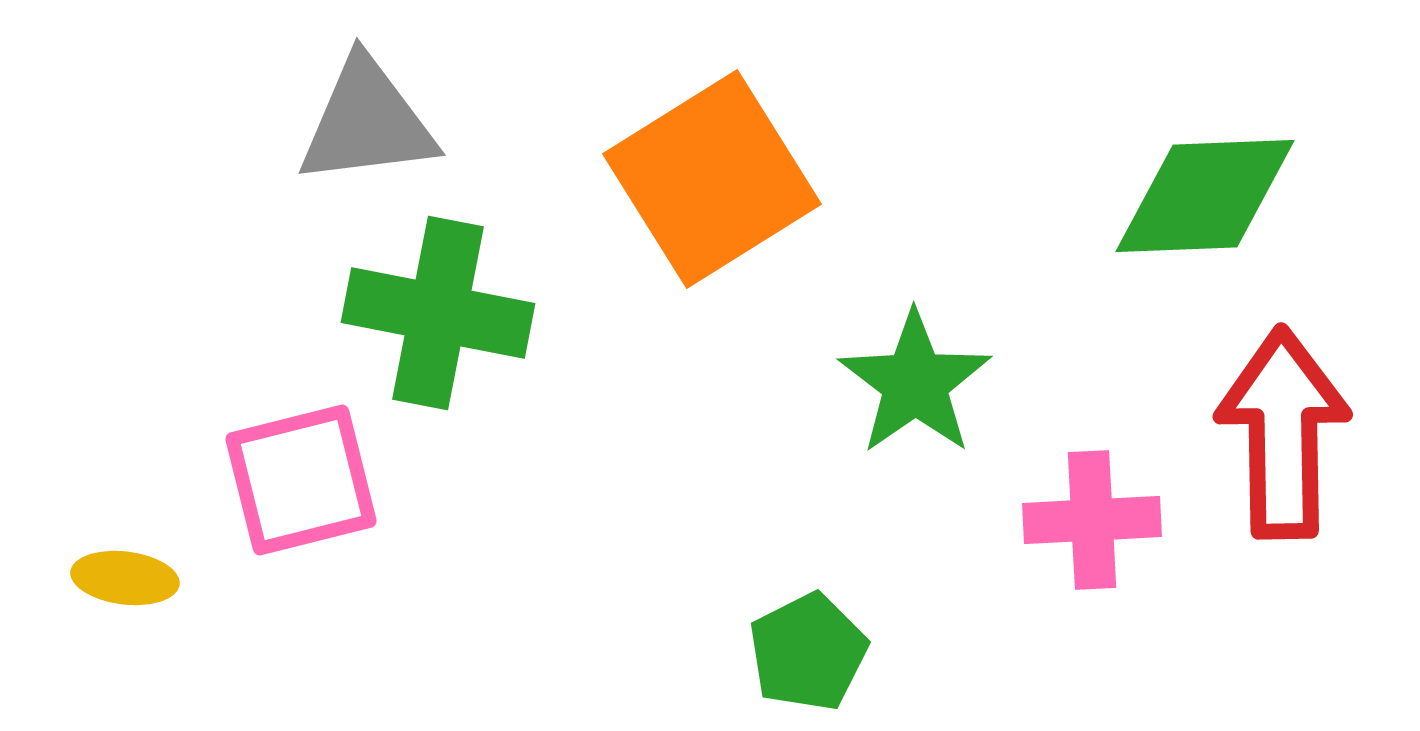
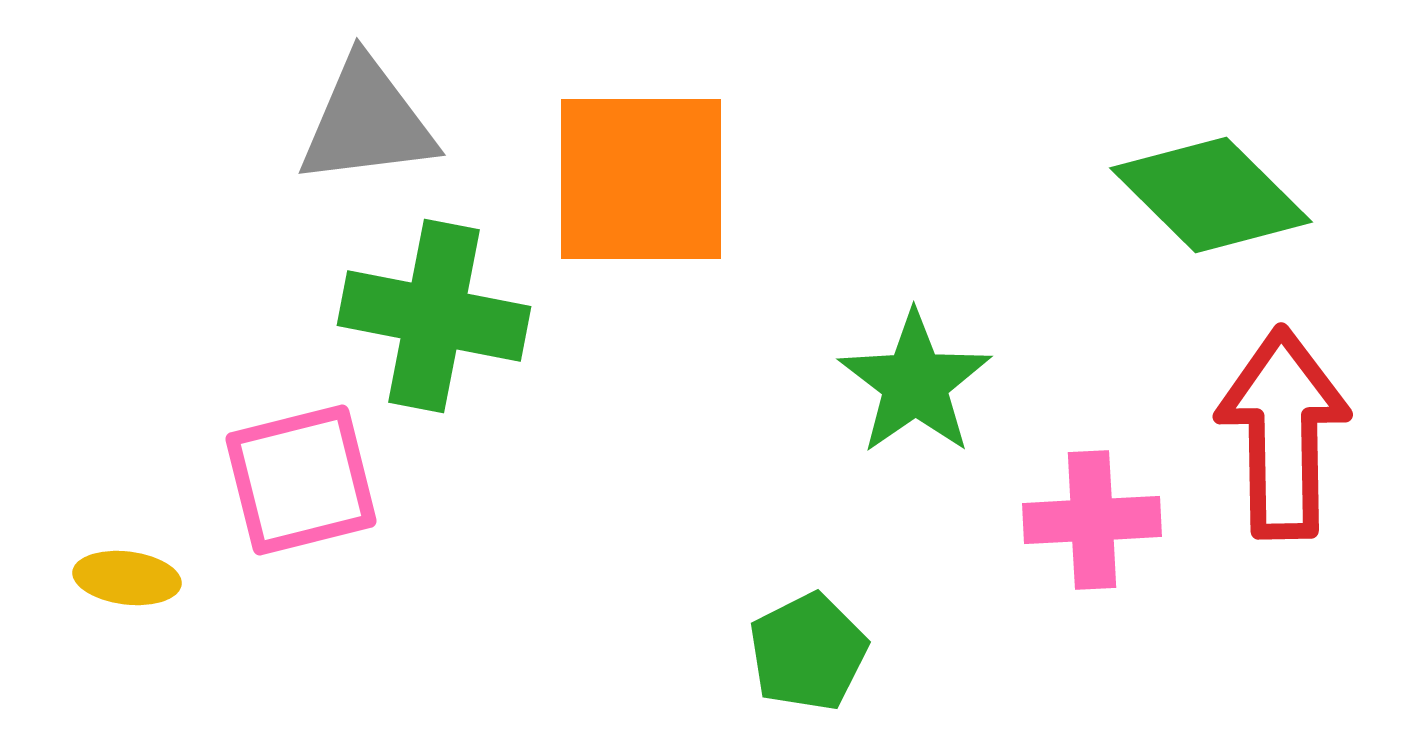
orange square: moved 71 px left; rotated 32 degrees clockwise
green diamond: moved 6 px right, 1 px up; rotated 47 degrees clockwise
green cross: moved 4 px left, 3 px down
yellow ellipse: moved 2 px right
